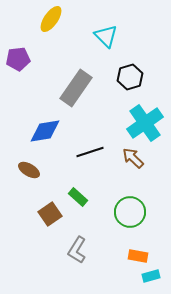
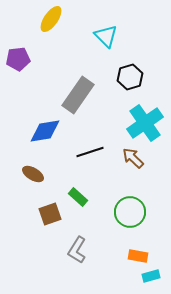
gray rectangle: moved 2 px right, 7 px down
brown ellipse: moved 4 px right, 4 px down
brown square: rotated 15 degrees clockwise
